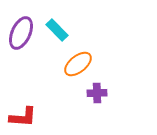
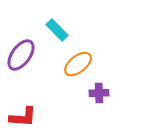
purple ellipse: moved 22 px down; rotated 12 degrees clockwise
purple cross: moved 2 px right
